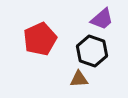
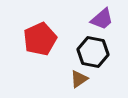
black hexagon: moved 1 px right, 1 px down; rotated 8 degrees counterclockwise
brown triangle: rotated 30 degrees counterclockwise
